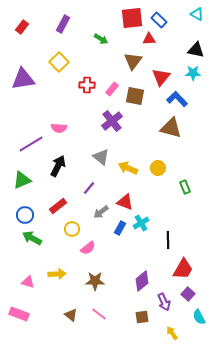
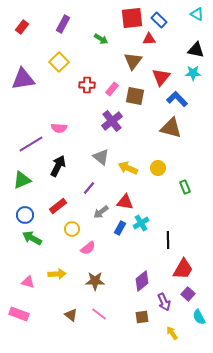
red triangle at (125, 202): rotated 12 degrees counterclockwise
